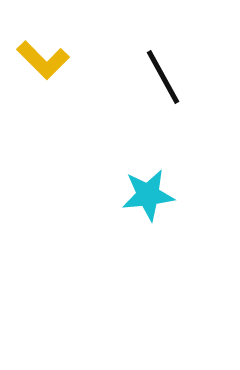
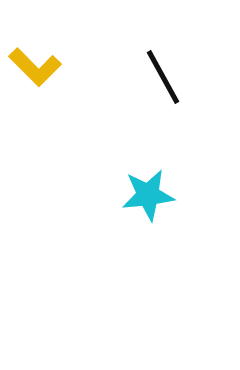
yellow L-shape: moved 8 px left, 7 px down
